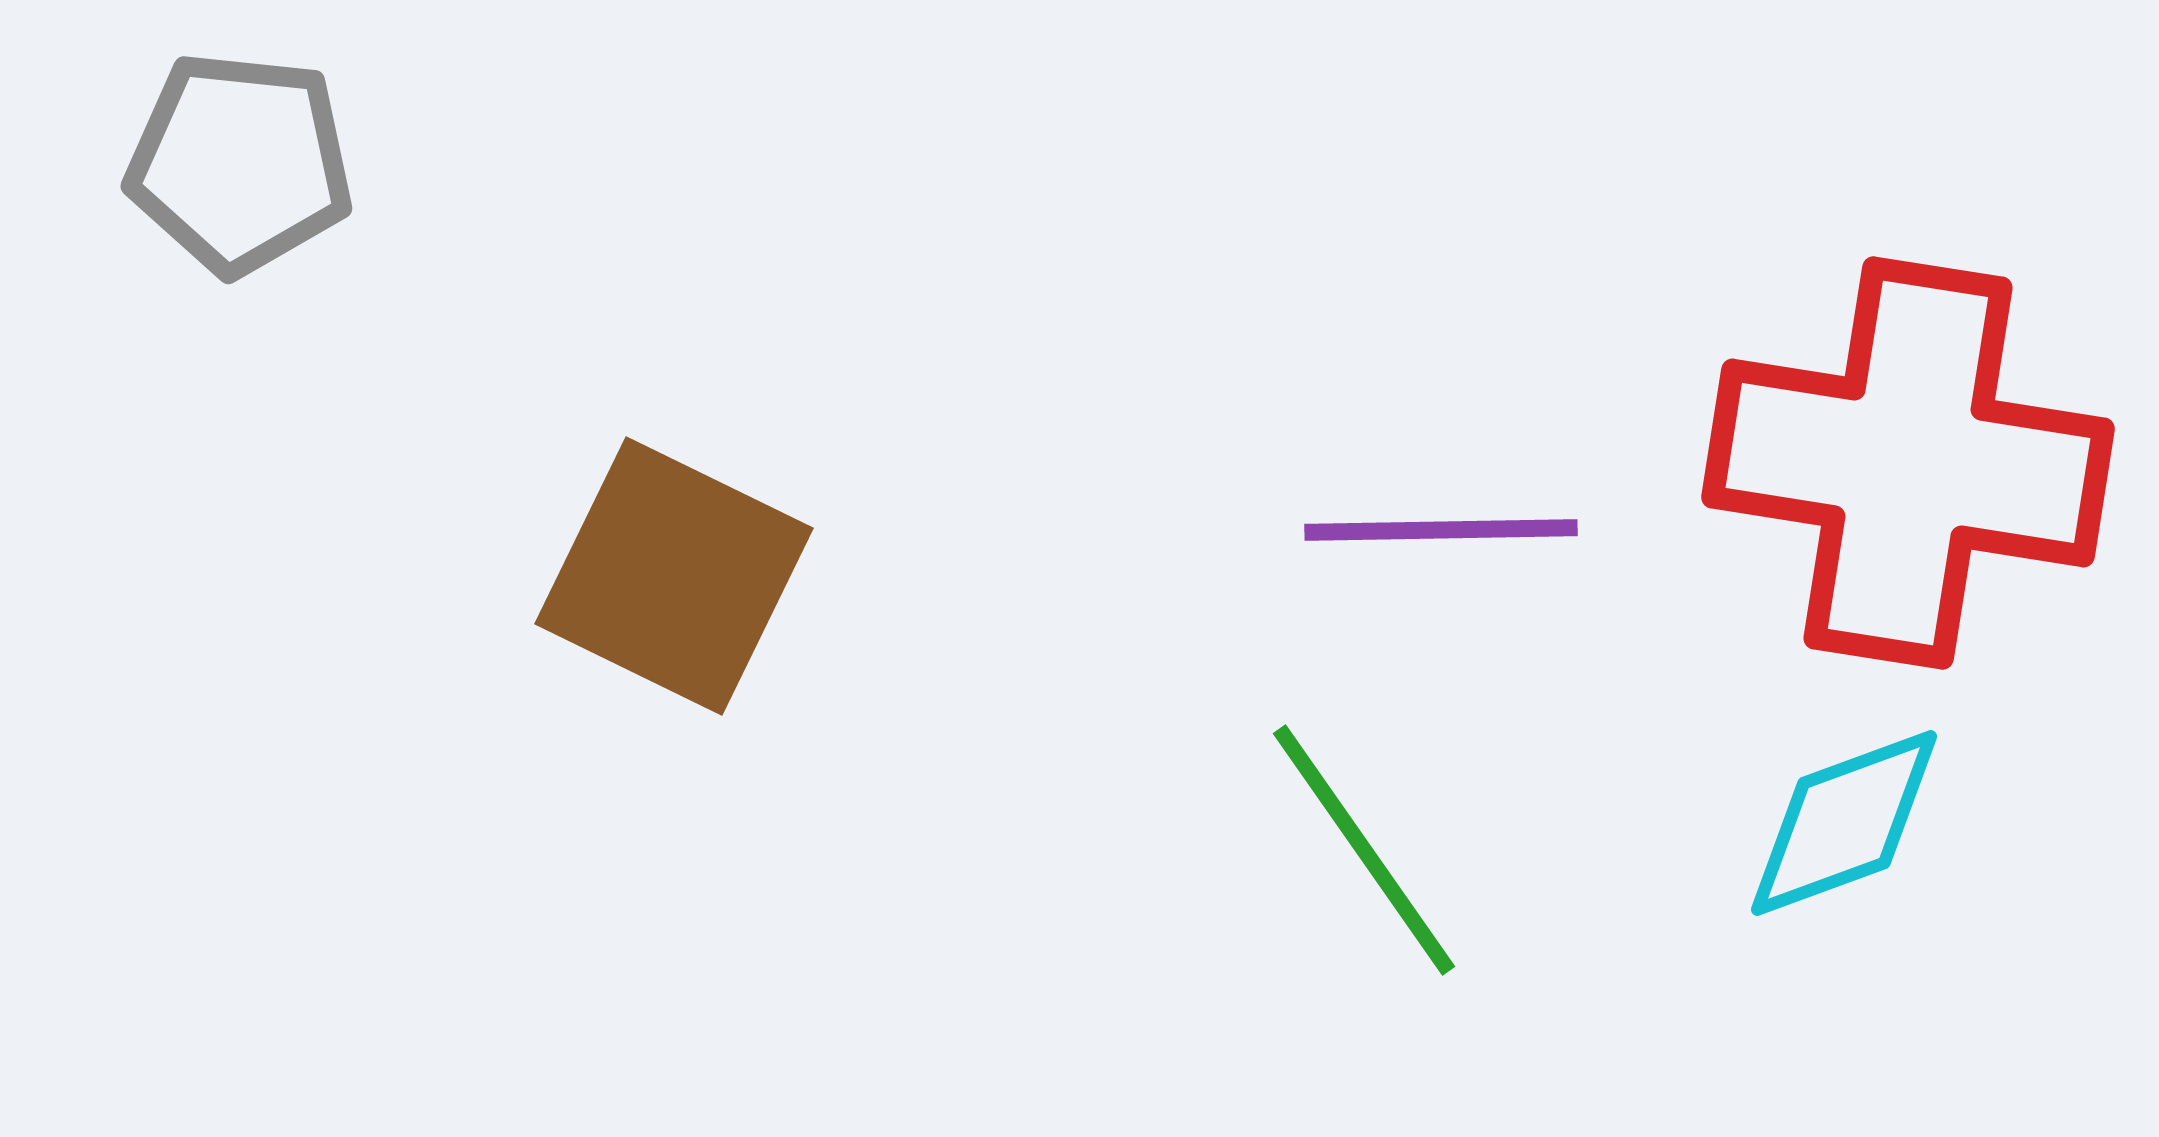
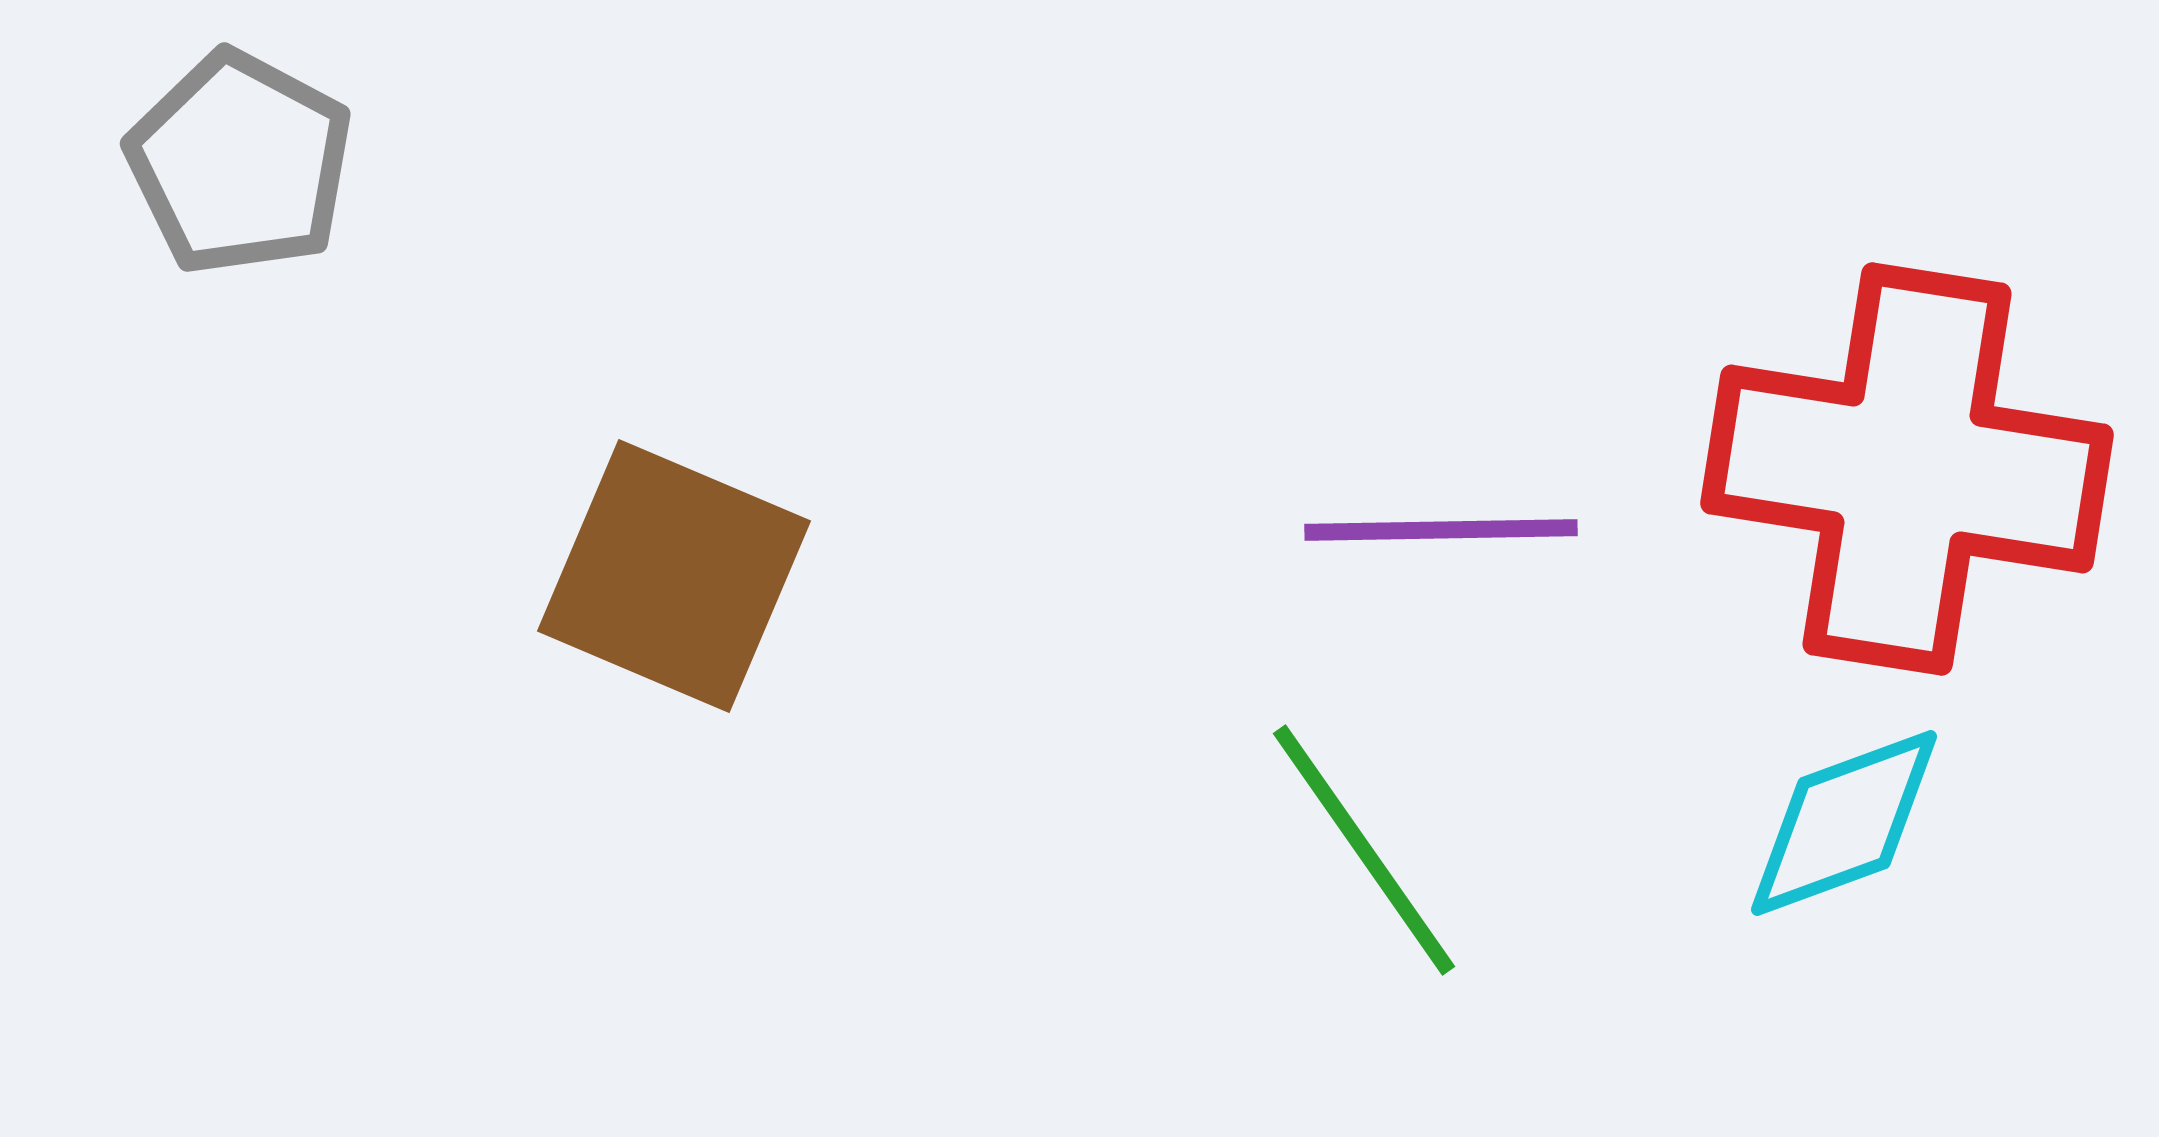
gray pentagon: rotated 22 degrees clockwise
red cross: moved 1 px left, 6 px down
brown square: rotated 3 degrees counterclockwise
